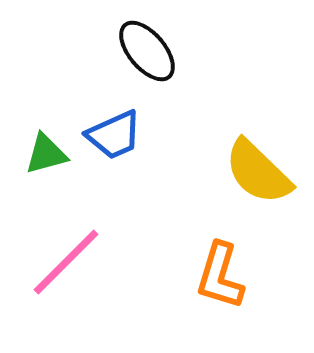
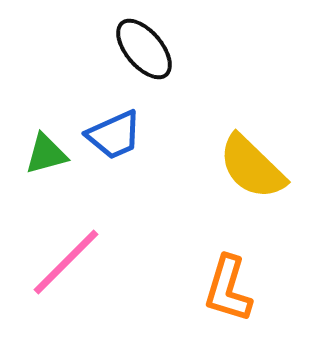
black ellipse: moved 3 px left, 2 px up
yellow semicircle: moved 6 px left, 5 px up
orange L-shape: moved 8 px right, 13 px down
